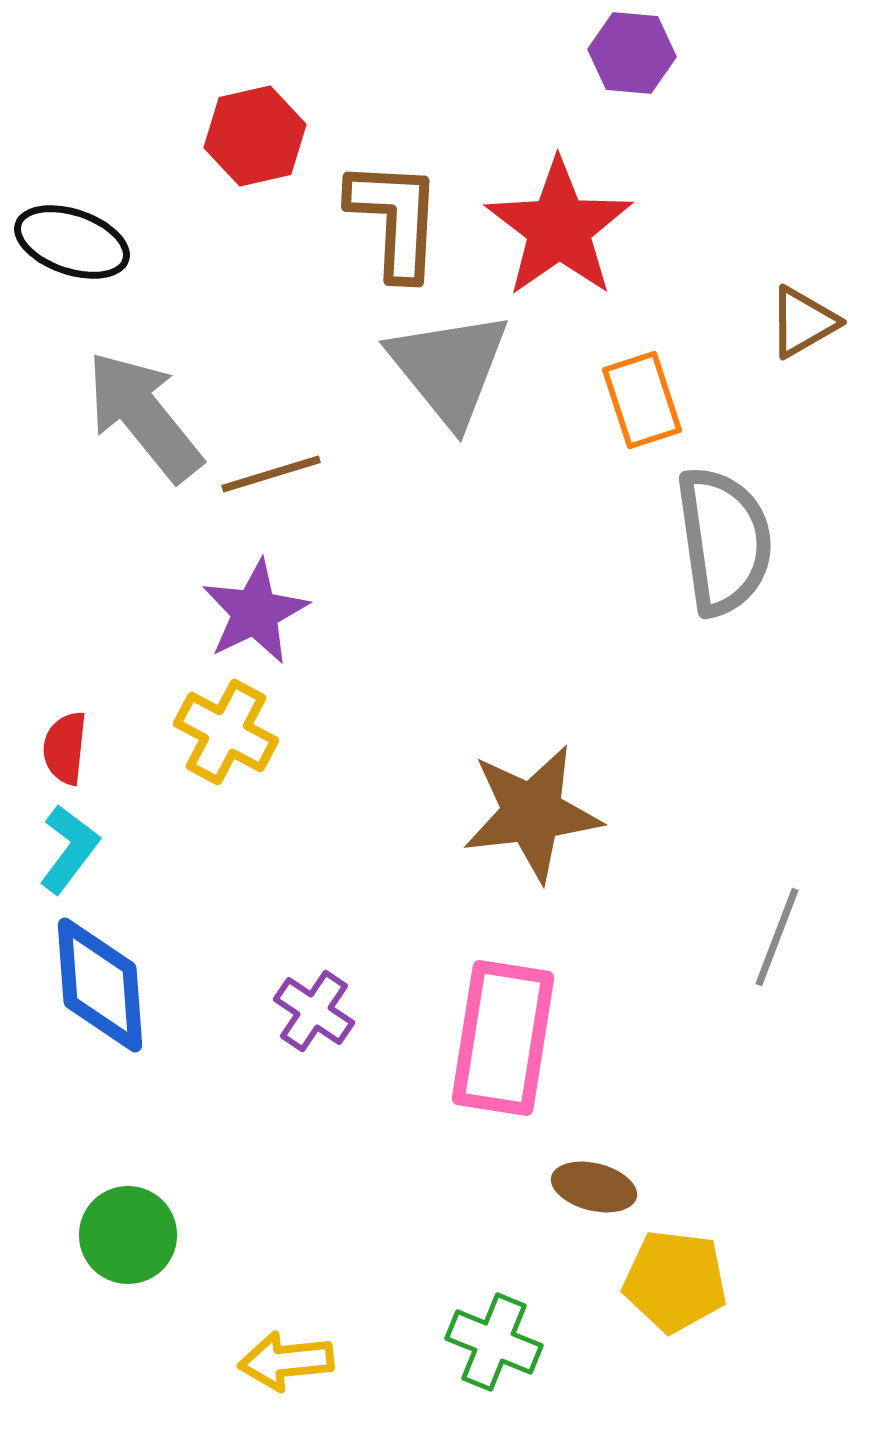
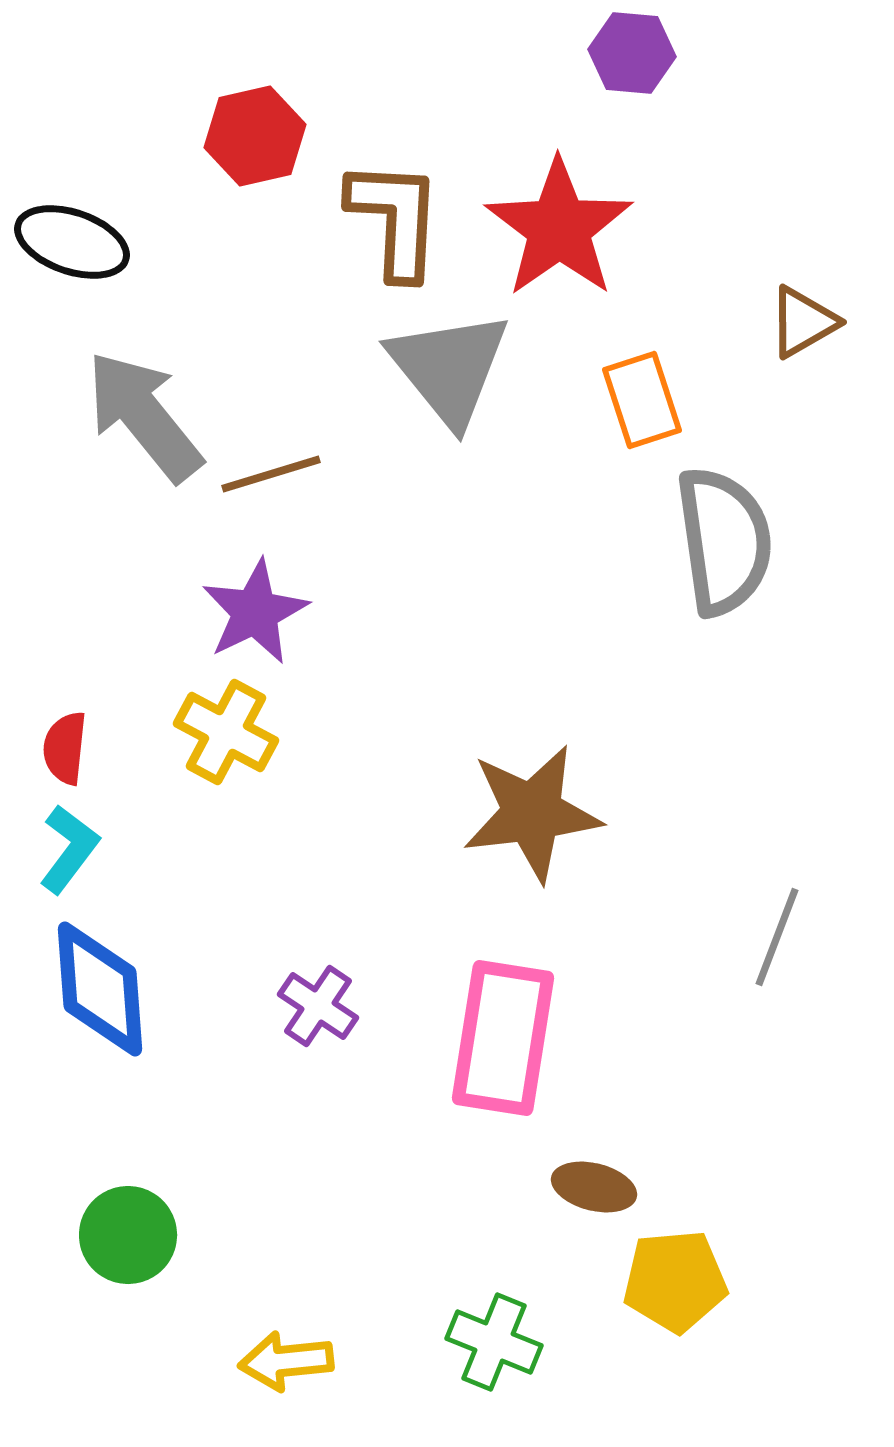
blue diamond: moved 4 px down
purple cross: moved 4 px right, 5 px up
yellow pentagon: rotated 12 degrees counterclockwise
